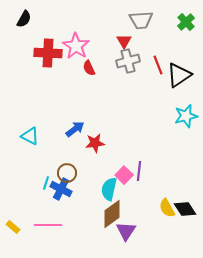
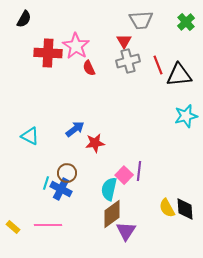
black triangle: rotated 28 degrees clockwise
black diamond: rotated 30 degrees clockwise
